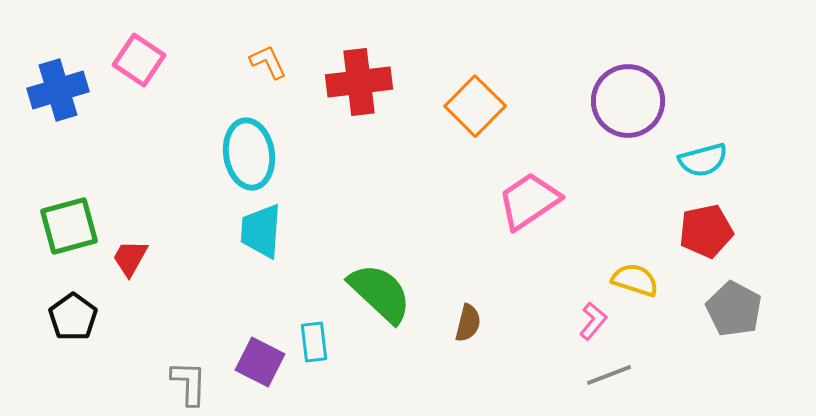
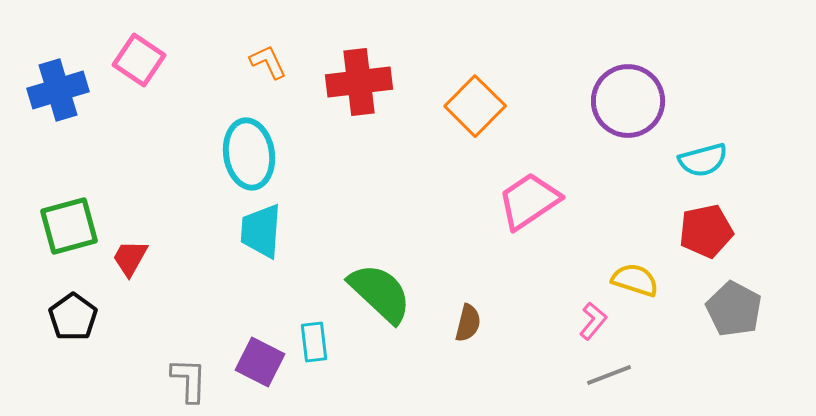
gray L-shape: moved 3 px up
